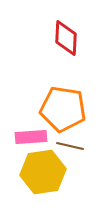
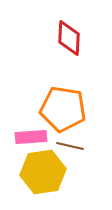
red diamond: moved 3 px right
